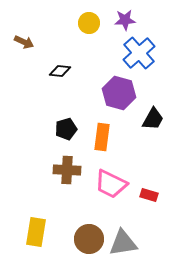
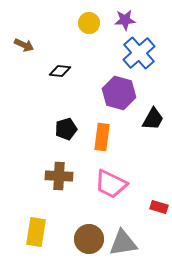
brown arrow: moved 3 px down
brown cross: moved 8 px left, 6 px down
red rectangle: moved 10 px right, 12 px down
